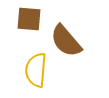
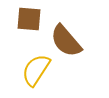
yellow semicircle: rotated 28 degrees clockwise
